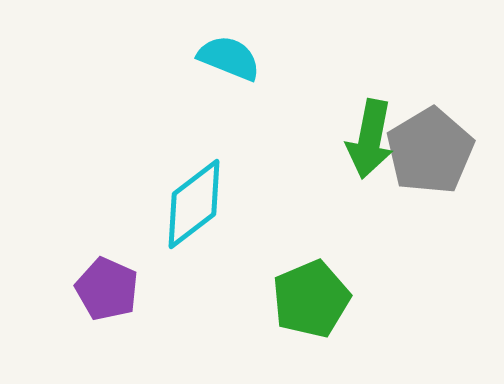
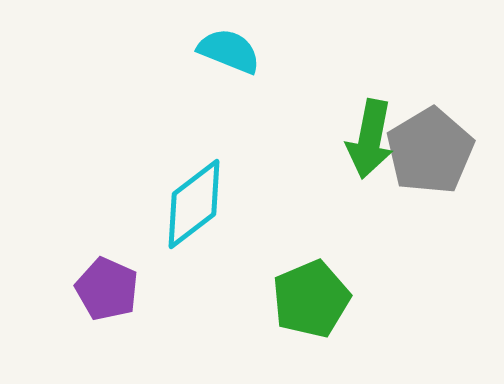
cyan semicircle: moved 7 px up
